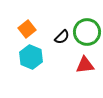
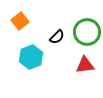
orange square: moved 7 px left, 8 px up
black semicircle: moved 5 px left
cyan hexagon: rotated 15 degrees clockwise
